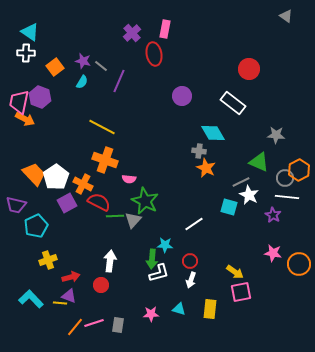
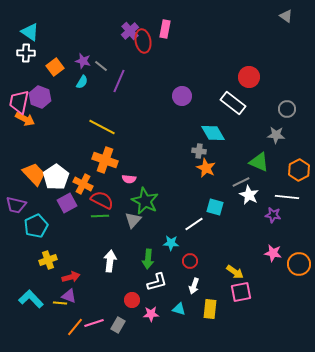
purple cross at (132, 33): moved 2 px left, 2 px up
red ellipse at (154, 54): moved 11 px left, 13 px up
red circle at (249, 69): moved 8 px down
gray circle at (285, 178): moved 2 px right, 69 px up
red semicircle at (99, 202): moved 3 px right, 2 px up
cyan square at (229, 207): moved 14 px left
purple star at (273, 215): rotated 21 degrees counterclockwise
green line at (115, 216): moved 15 px left
cyan star at (165, 245): moved 6 px right, 2 px up
green arrow at (152, 259): moved 4 px left
white L-shape at (159, 273): moved 2 px left, 9 px down
white arrow at (191, 280): moved 3 px right, 6 px down
red circle at (101, 285): moved 31 px right, 15 px down
gray rectangle at (118, 325): rotated 21 degrees clockwise
